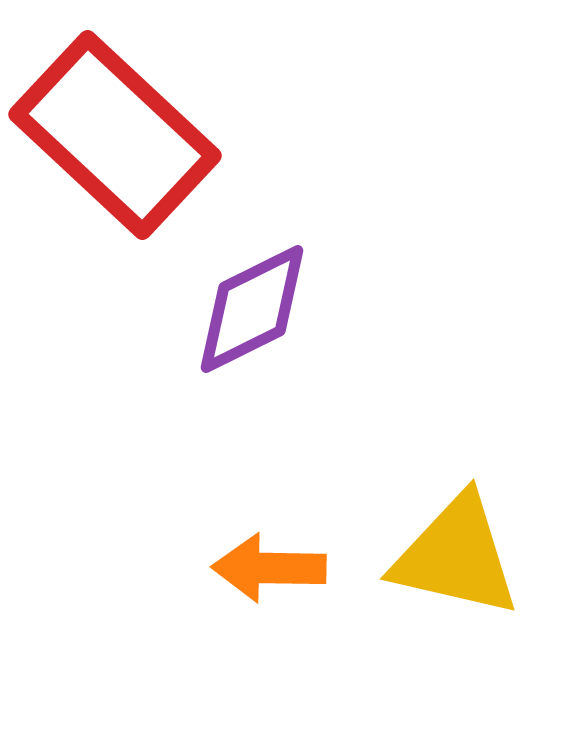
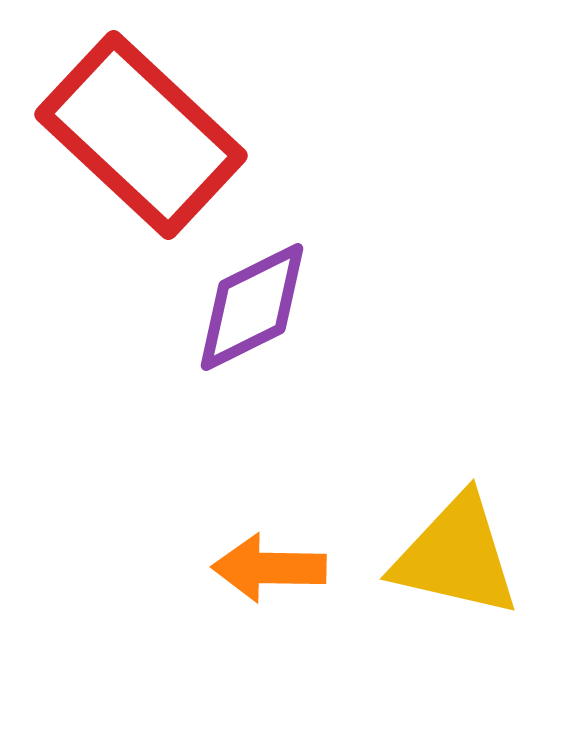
red rectangle: moved 26 px right
purple diamond: moved 2 px up
